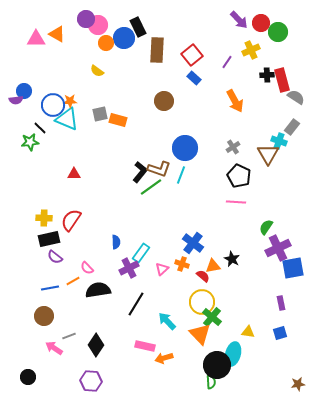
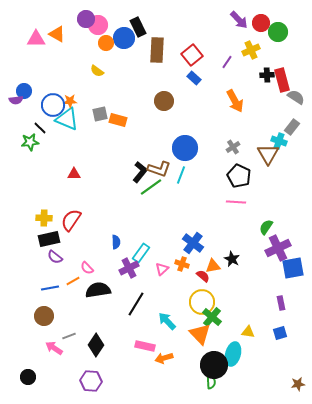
black circle at (217, 365): moved 3 px left
